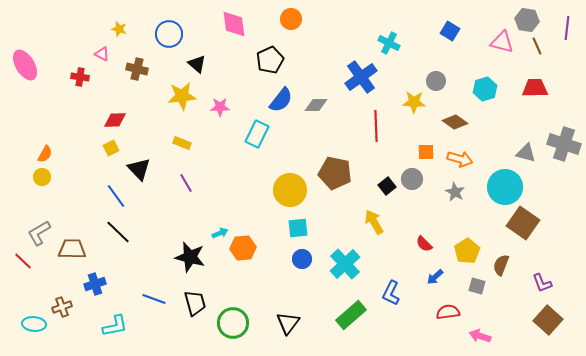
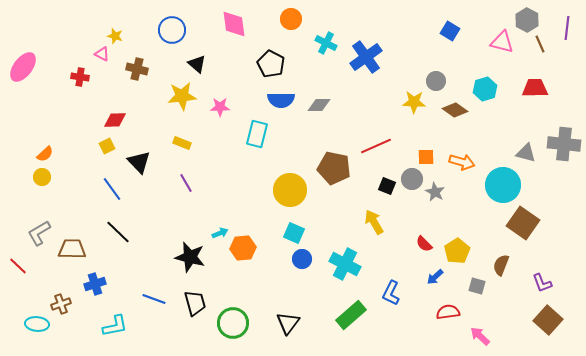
gray hexagon at (527, 20): rotated 20 degrees clockwise
yellow star at (119, 29): moved 4 px left, 7 px down
blue circle at (169, 34): moved 3 px right, 4 px up
cyan cross at (389, 43): moved 63 px left
brown line at (537, 46): moved 3 px right, 2 px up
black pentagon at (270, 60): moved 1 px right, 4 px down; rotated 20 degrees counterclockwise
pink ellipse at (25, 65): moved 2 px left, 2 px down; rotated 68 degrees clockwise
blue cross at (361, 77): moved 5 px right, 20 px up
blue semicircle at (281, 100): rotated 52 degrees clockwise
gray diamond at (316, 105): moved 3 px right
brown diamond at (455, 122): moved 12 px up
red line at (376, 126): moved 20 px down; rotated 68 degrees clockwise
cyan rectangle at (257, 134): rotated 12 degrees counterclockwise
gray cross at (564, 144): rotated 12 degrees counterclockwise
yellow square at (111, 148): moved 4 px left, 2 px up
orange square at (426, 152): moved 5 px down
orange semicircle at (45, 154): rotated 18 degrees clockwise
orange arrow at (460, 159): moved 2 px right, 3 px down
black triangle at (139, 169): moved 7 px up
brown pentagon at (335, 173): moved 1 px left, 5 px up
black square at (387, 186): rotated 30 degrees counterclockwise
cyan circle at (505, 187): moved 2 px left, 2 px up
gray star at (455, 192): moved 20 px left
blue line at (116, 196): moved 4 px left, 7 px up
cyan square at (298, 228): moved 4 px left, 5 px down; rotated 30 degrees clockwise
yellow pentagon at (467, 251): moved 10 px left
red line at (23, 261): moved 5 px left, 5 px down
cyan cross at (345, 264): rotated 20 degrees counterclockwise
brown cross at (62, 307): moved 1 px left, 3 px up
cyan ellipse at (34, 324): moved 3 px right
pink arrow at (480, 336): rotated 25 degrees clockwise
